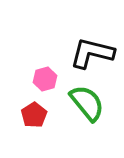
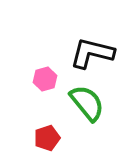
red pentagon: moved 13 px right, 23 px down; rotated 15 degrees clockwise
